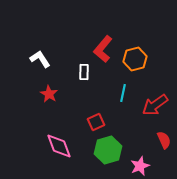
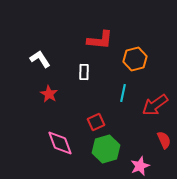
red L-shape: moved 3 px left, 9 px up; rotated 124 degrees counterclockwise
pink diamond: moved 1 px right, 3 px up
green hexagon: moved 2 px left, 1 px up
